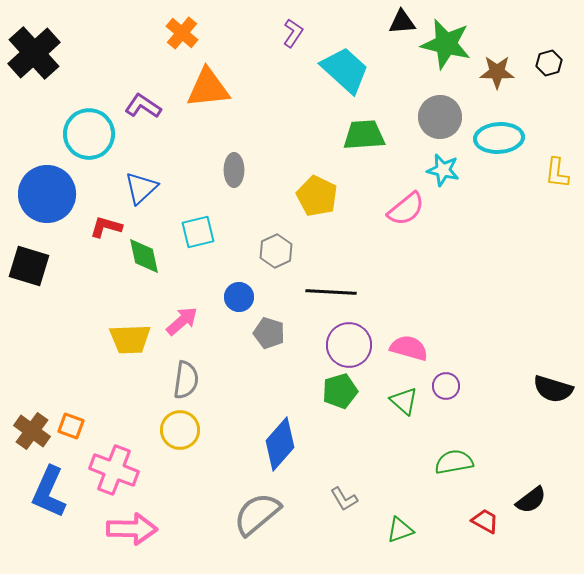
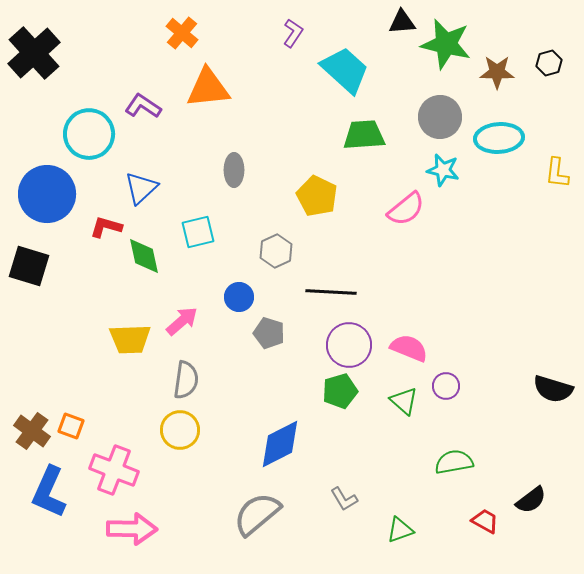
pink semicircle at (409, 348): rotated 6 degrees clockwise
blue diamond at (280, 444): rotated 22 degrees clockwise
